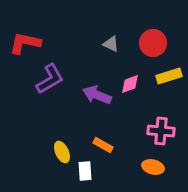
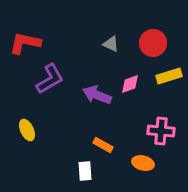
yellow ellipse: moved 35 px left, 22 px up
orange ellipse: moved 10 px left, 4 px up
